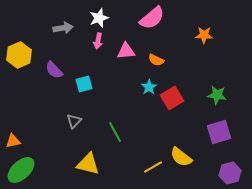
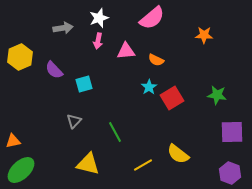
yellow hexagon: moved 1 px right, 2 px down
purple square: moved 13 px right; rotated 15 degrees clockwise
yellow semicircle: moved 3 px left, 3 px up
yellow line: moved 10 px left, 2 px up
purple hexagon: rotated 25 degrees counterclockwise
